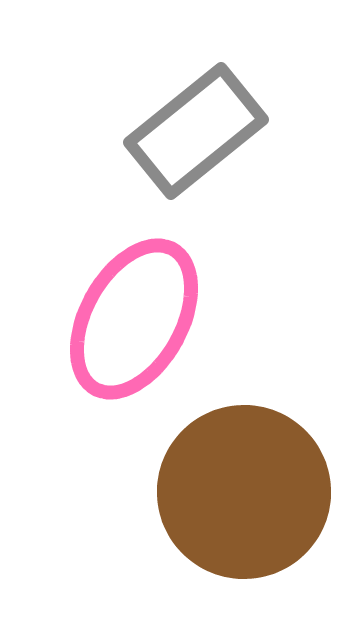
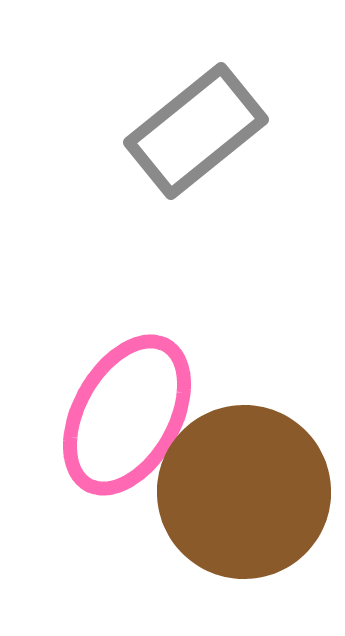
pink ellipse: moved 7 px left, 96 px down
